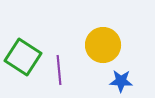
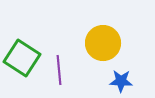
yellow circle: moved 2 px up
green square: moved 1 px left, 1 px down
